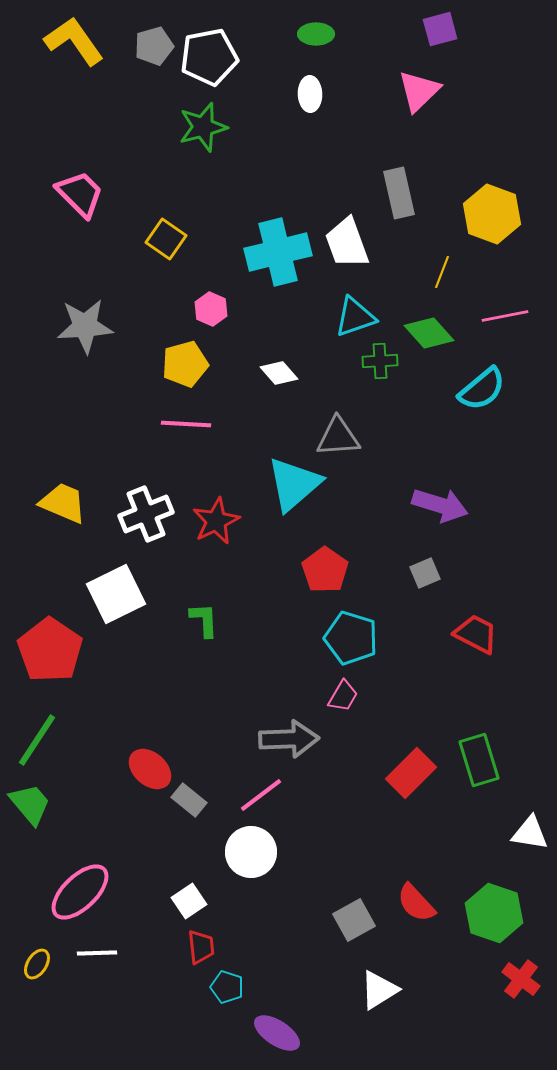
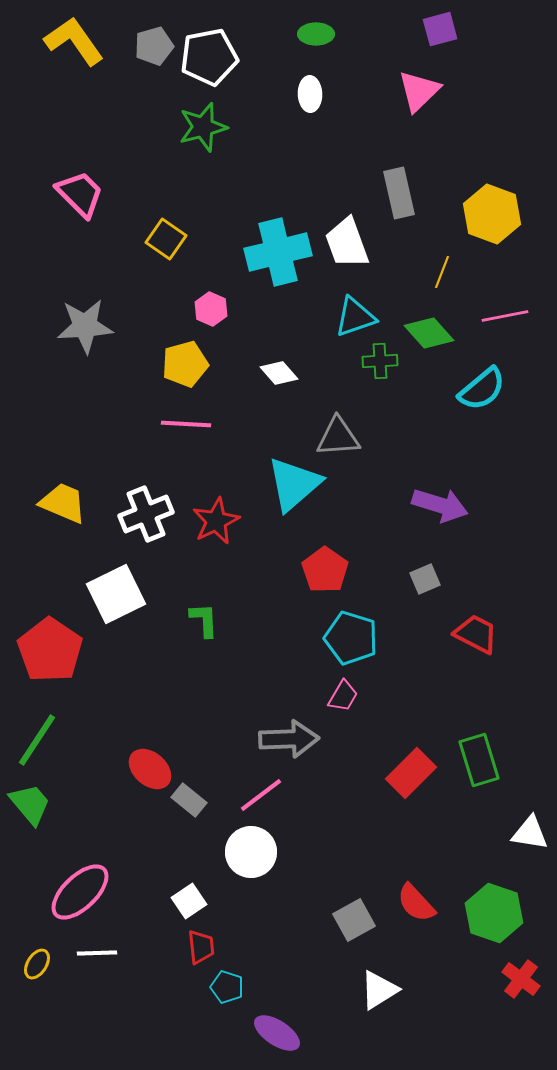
gray square at (425, 573): moved 6 px down
